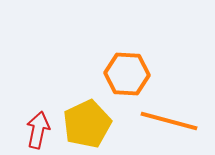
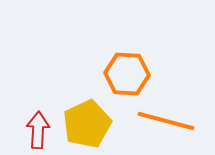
orange line: moved 3 px left
red arrow: rotated 9 degrees counterclockwise
